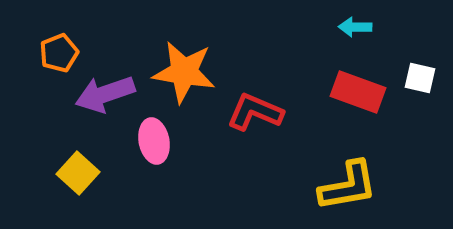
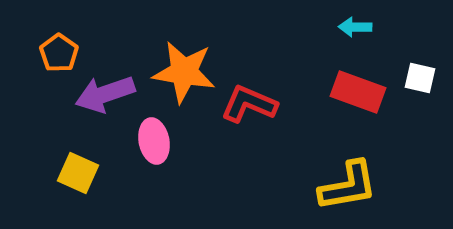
orange pentagon: rotated 15 degrees counterclockwise
red L-shape: moved 6 px left, 8 px up
yellow square: rotated 18 degrees counterclockwise
